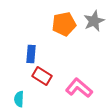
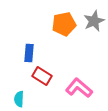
blue rectangle: moved 2 px left, 1 px up
